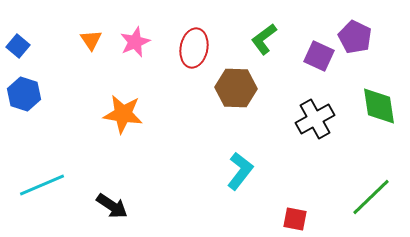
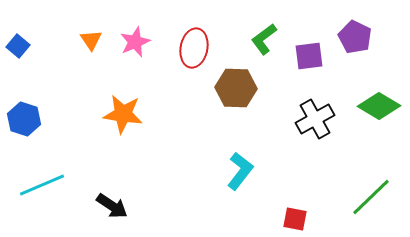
purple square: moved 10 px left; rotated 32 degrees counterclockwise
blue hexagon: moved 25 px down
green diamond: rotated 51 degrees counterclockwise
